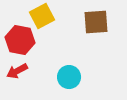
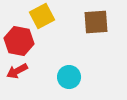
red hexagon: moved 1 px left, 1 px down
